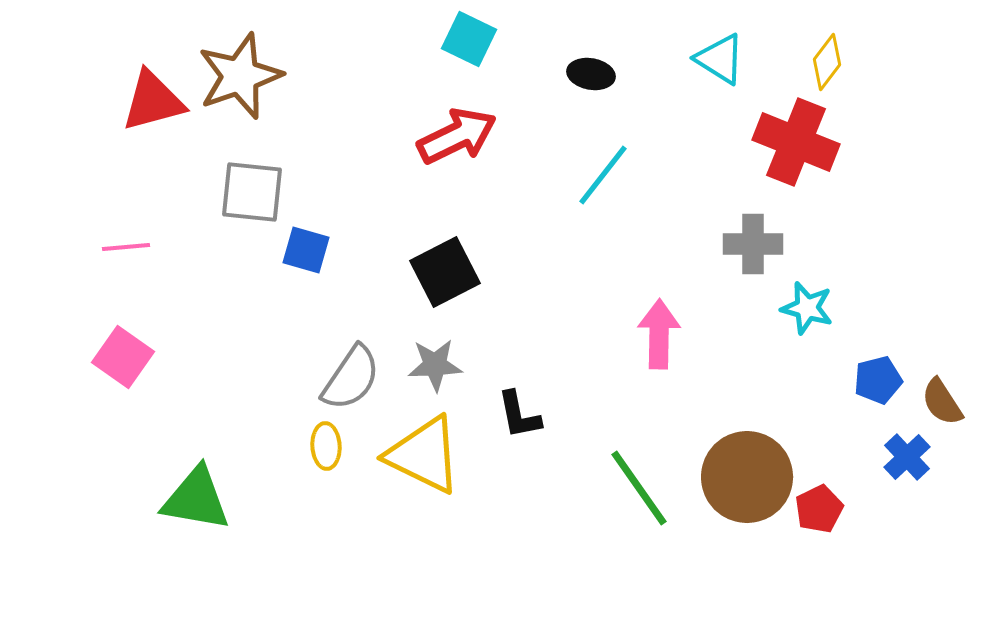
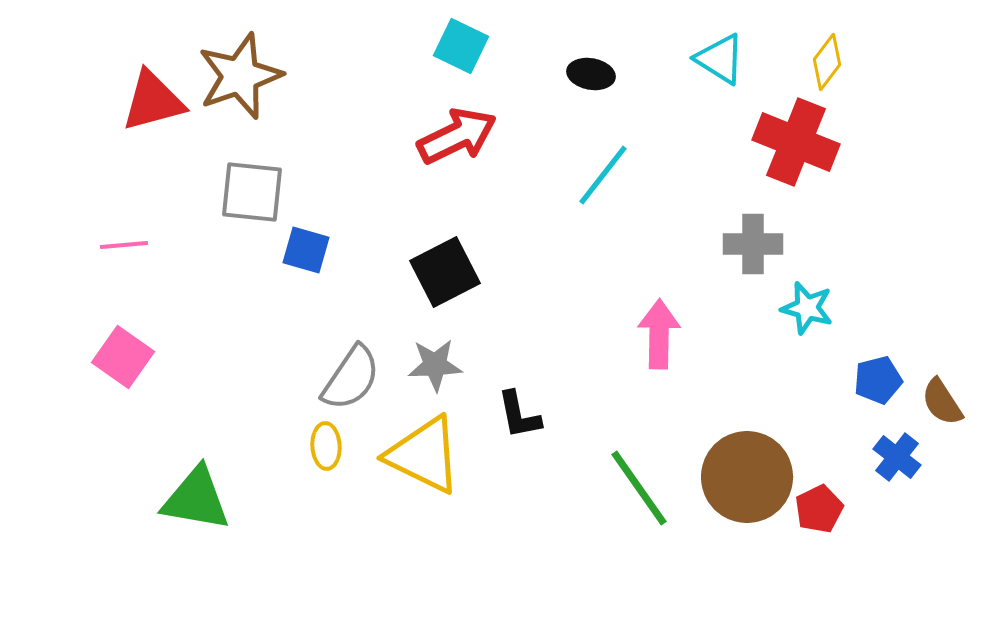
cyan square: moved 8 px left, 7 px down
pink line: moved 2 px left, 2 px up
blue cross: moved 10 px left; rotated 9 degrees counterclockwise
